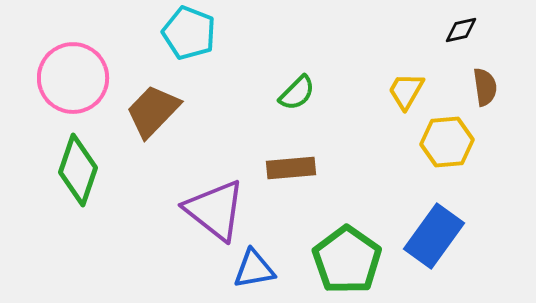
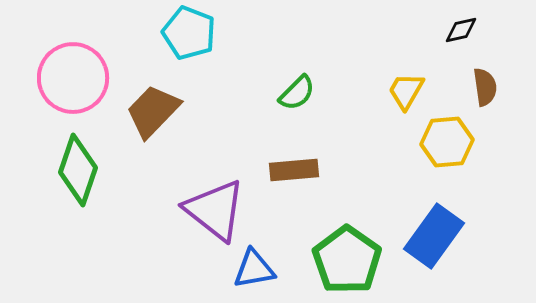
brown rectangle: moved 3 px right, 2 px down
